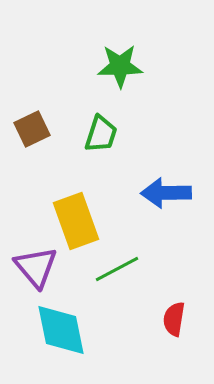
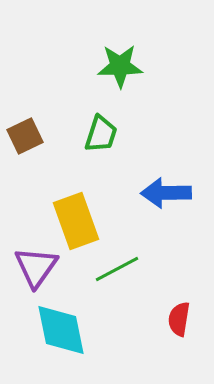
brown square: moved 7 px left, 7 px down
purple triangle: rotated 15 degrees clockwise
red semicircle: moved 5 px right
